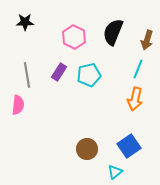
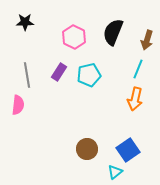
blue square: moved 1 px left, 4 px down
